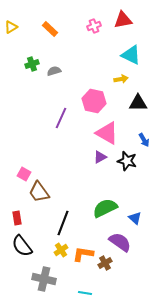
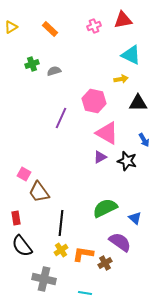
red rectangle: moved 1 px left
black line: moved 2 px left; rotated 15 degrees counterclockwise
